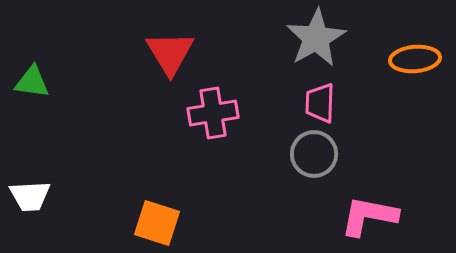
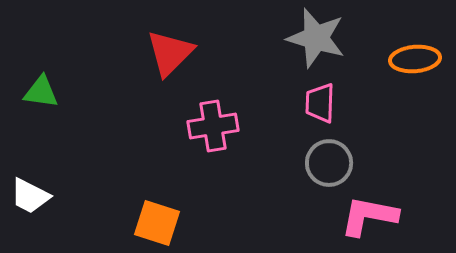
gray star: rotated 26 degrees counterclockwise
red triangle: rotated 16 degrees clockwise
green triangle: moved 9 px right, 10 px down
pink cross: moved 13 px down
gray circle: moved 15 px right, 9 px down
white trapezoid: rotated 30 degrees clockwise
